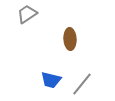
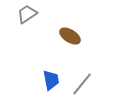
brown ellipse: moved 3 px up; rotated 55 degrees counterclockwise
blue trapezoid: rotated 115 degrees counterclockwise
